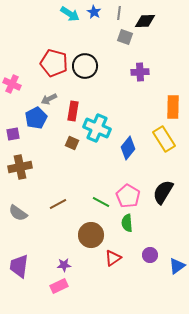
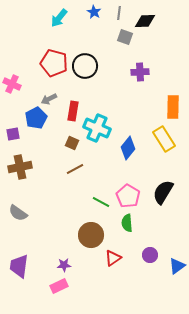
cyan arrow: moved 11 px left, 4 px down; rotated 96 degrees clockwise
brown line: moved 17 px right, 35 px up
